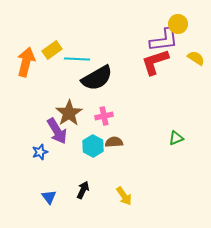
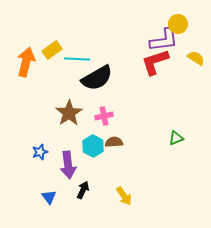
purple arrow: moved 11 px right, 34 px down; rotated 24 degrees clockwise
